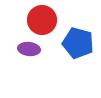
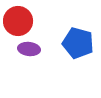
red circle: moved 24 px left, 1 px down
